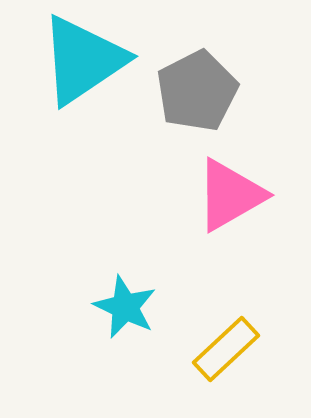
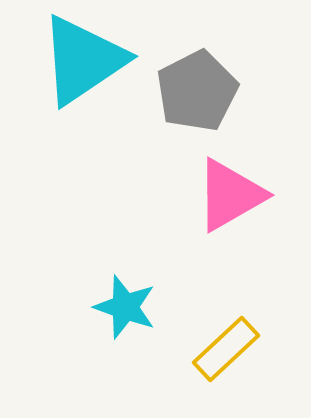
cyan star: rotated 6 degrees counterclockwise
